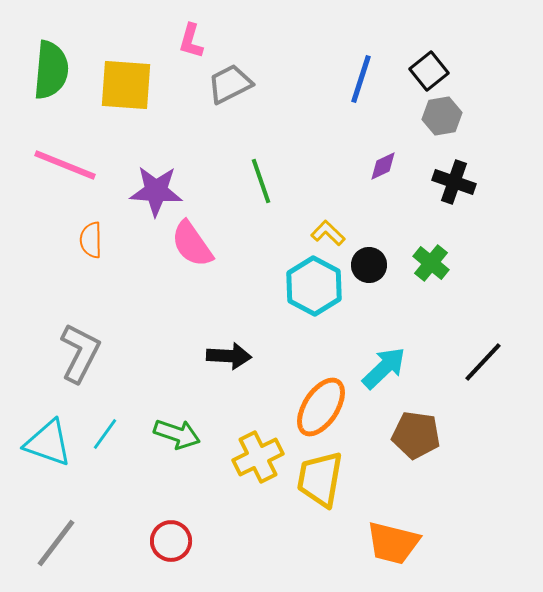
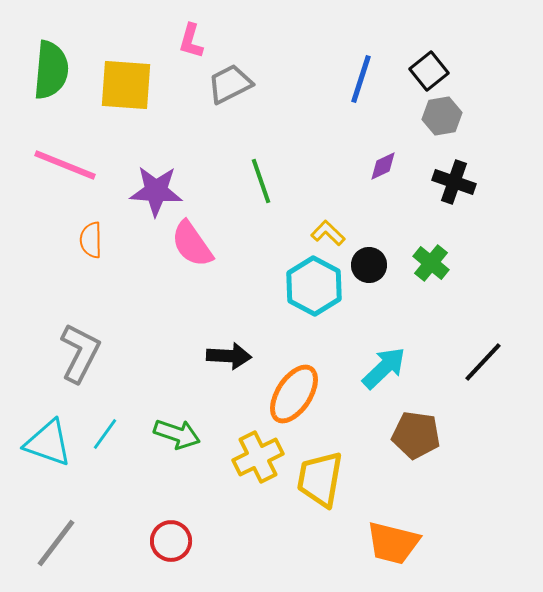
orange ellipse: moved 27 px left, 13 px up
